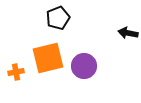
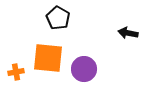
black pentagon: rotated 20 degrees counterclockwise
orange square: rotated 20 degrees clockwise
purple circle: moved 3 px down
